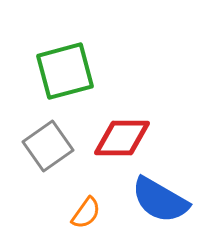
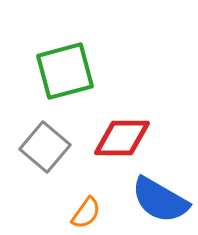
gray square: moved 3 px left, 1 px down; rotated 15 degrees counterclockwise
